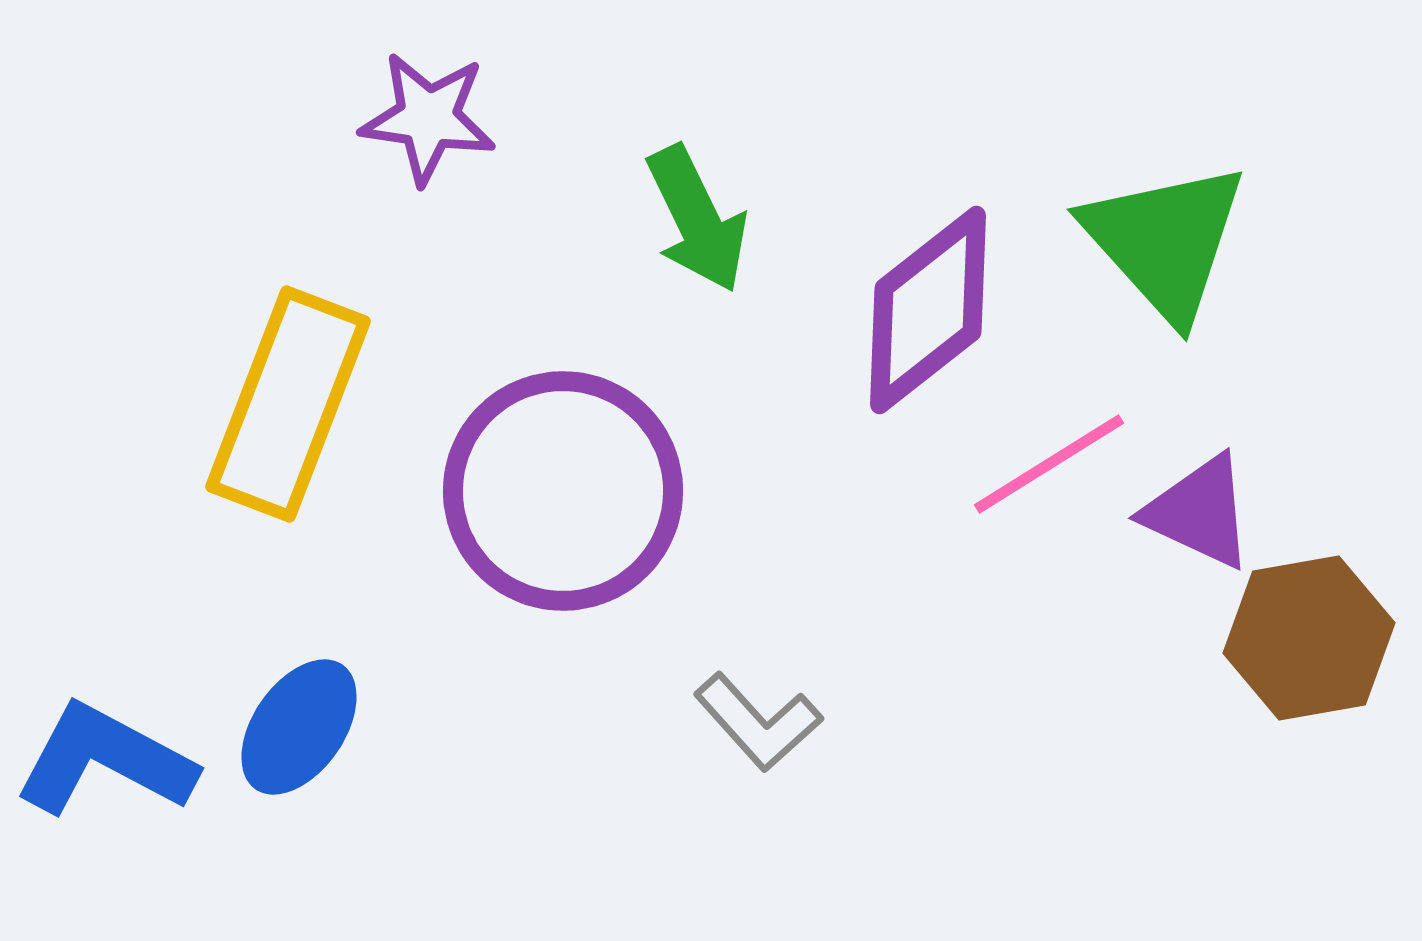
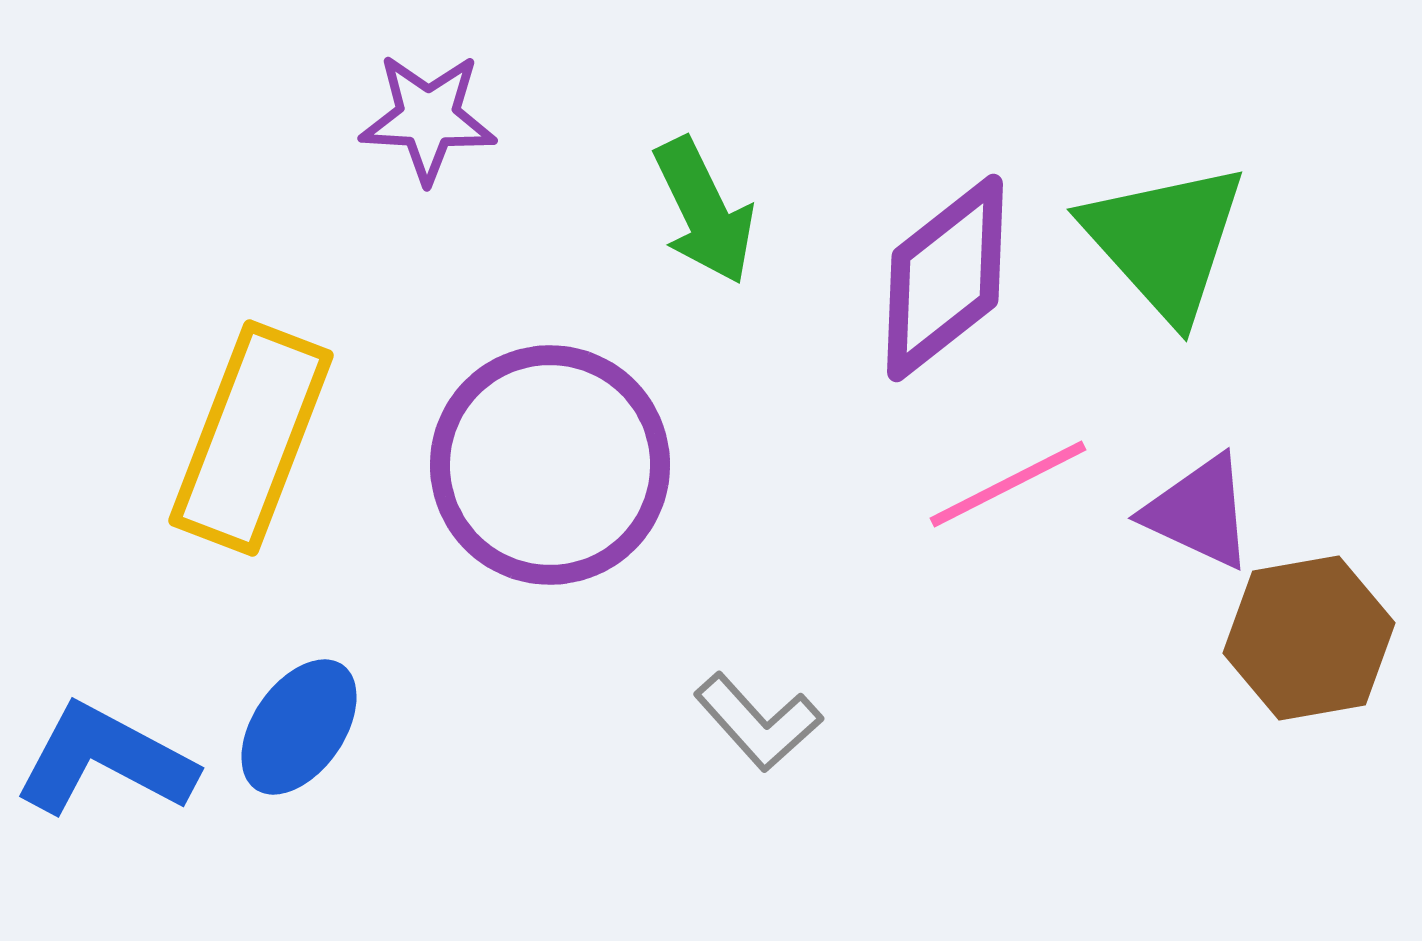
purple star: rotated 5 degrees counterclockwise
green arrow: moved 7 px right, 8 px up
purple diamond: moved 17 px right, 32 px up
yellow rectangle: moved 37 px left, 34 px down
pink line: moved 41 px left, 20 px down; rotated 5 degrees clockwise
purple circle: moved 13 px left, 26 px up
